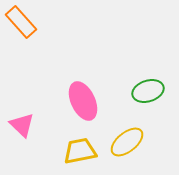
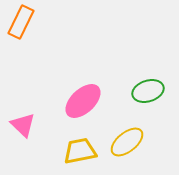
orange rectangle: rotated 68 degrees clockwise
pink ellipse: rotated 72 degrees clockwise
pink triangle: moved 1 px right
